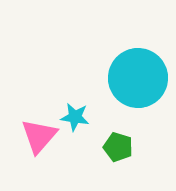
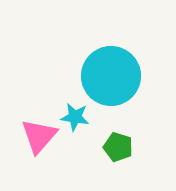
cyan circle: moved 27 px left, 2 px up
